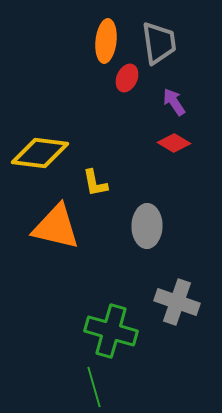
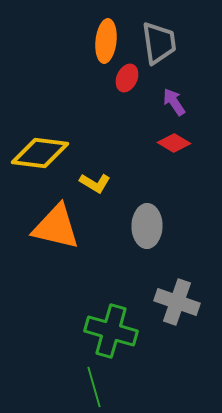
yellow L-shape: rotated 48 degrees counterclockwise
